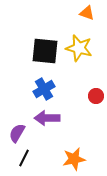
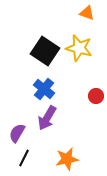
black square: rotated 28 degrees clockwise
blue cross: rotated 20 degrees counterclockwise
purple arrow: rotated 60 degrees counterclockwise
orange star: moved 7 px left
